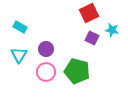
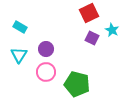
cyan star: rotated 16 degrees clockwise
green pentagon: moved 13 px down
